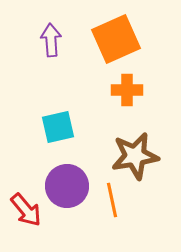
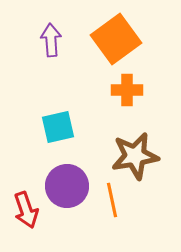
orange square: rotated 12 degrees counterclockwise
red arrow: rotated 21 degrees clockwise
